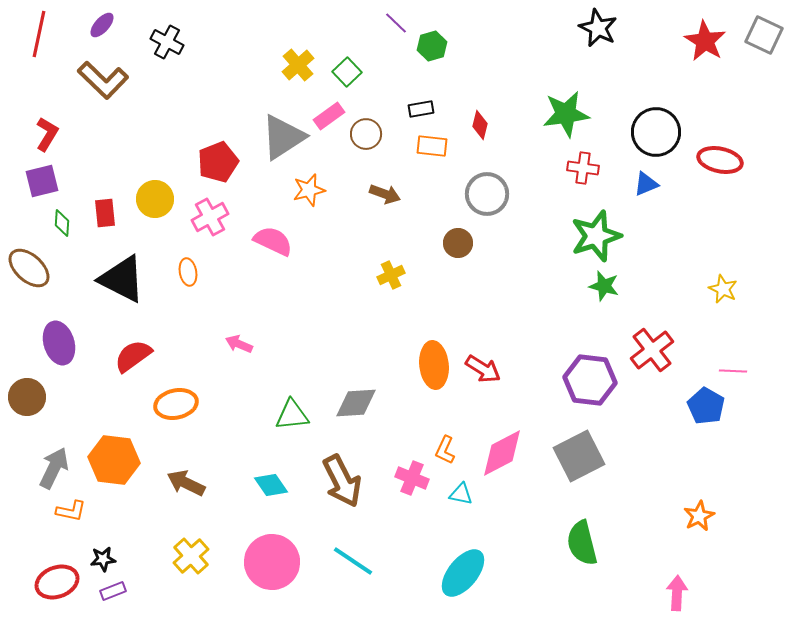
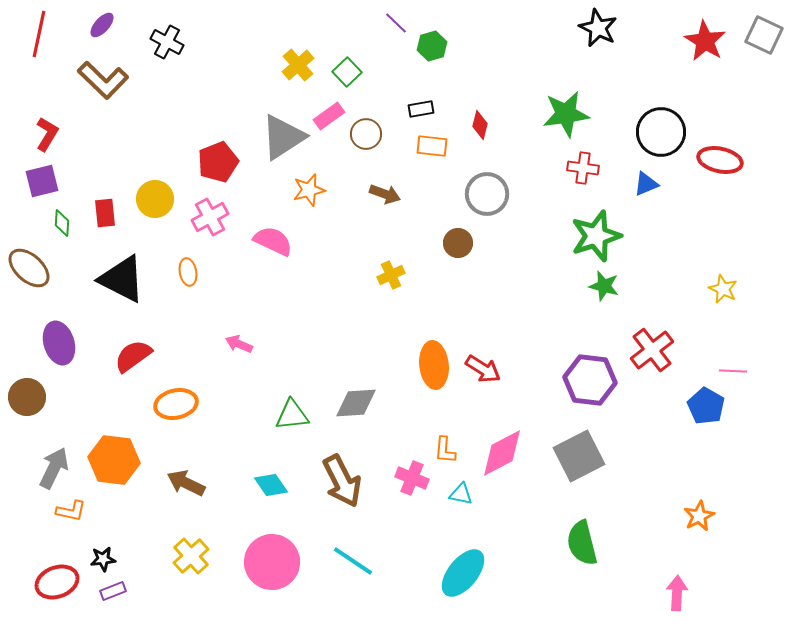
black circle at (656, 132): moved 5 px right
orange L-shape at (445, 450): rotated 20 degrees counterclockwise
